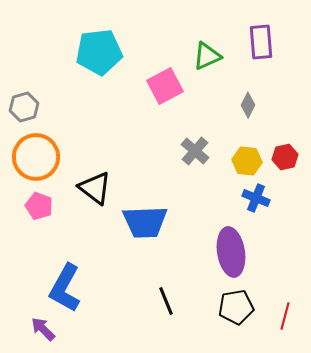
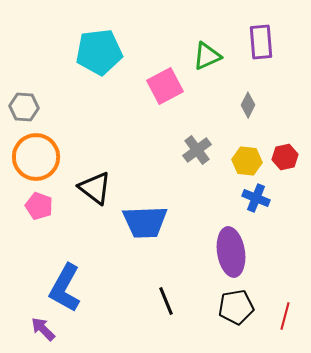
gray hexagon: rotated 20 degrees clockwise
gray cross: moved 2 px right, 1 px up; rotated 12 degrees clockwise
